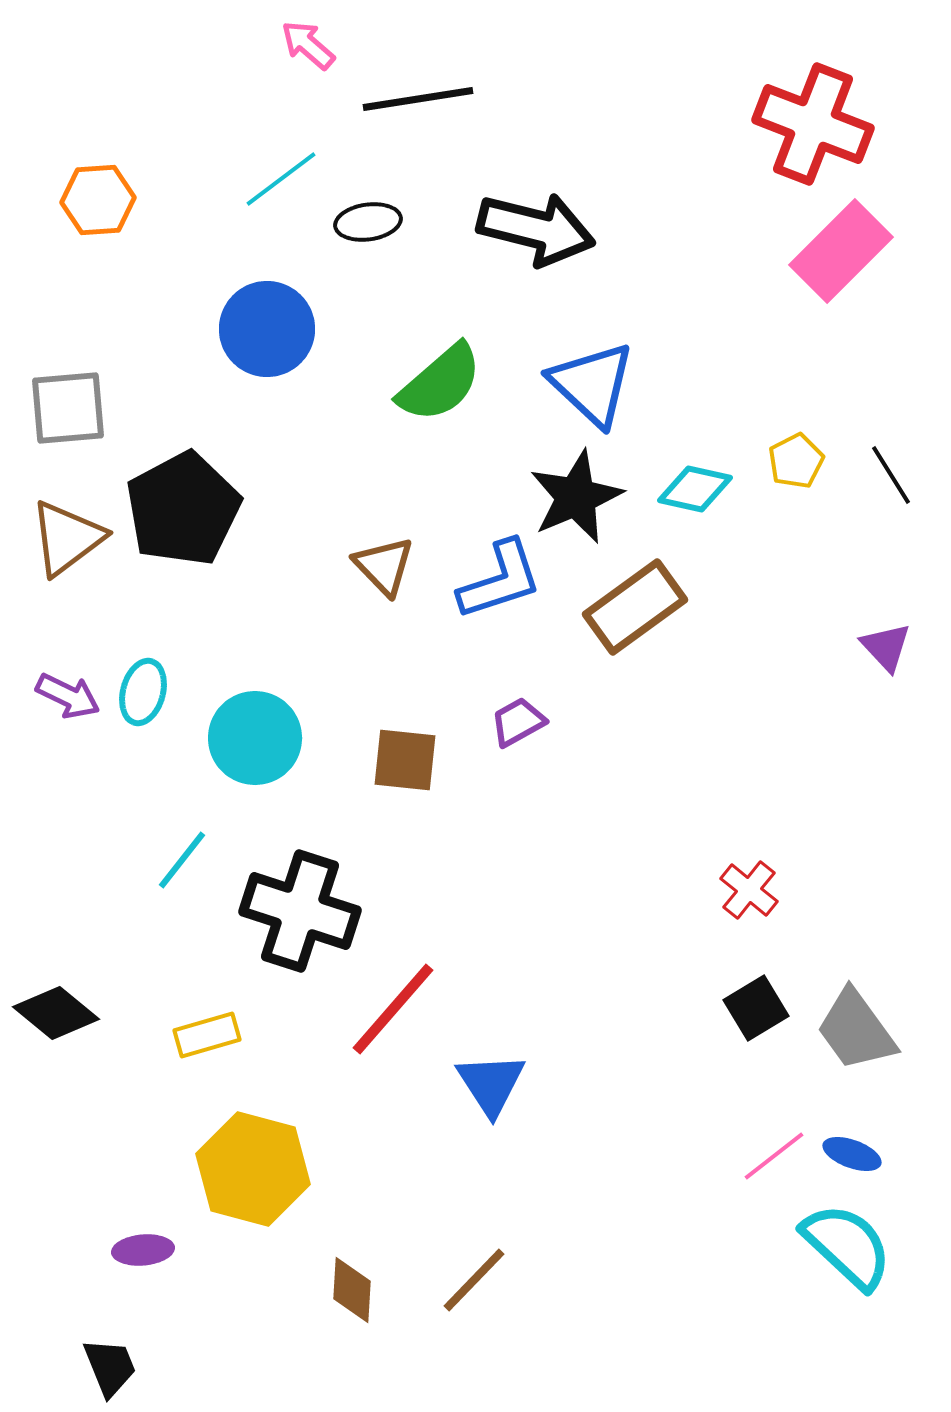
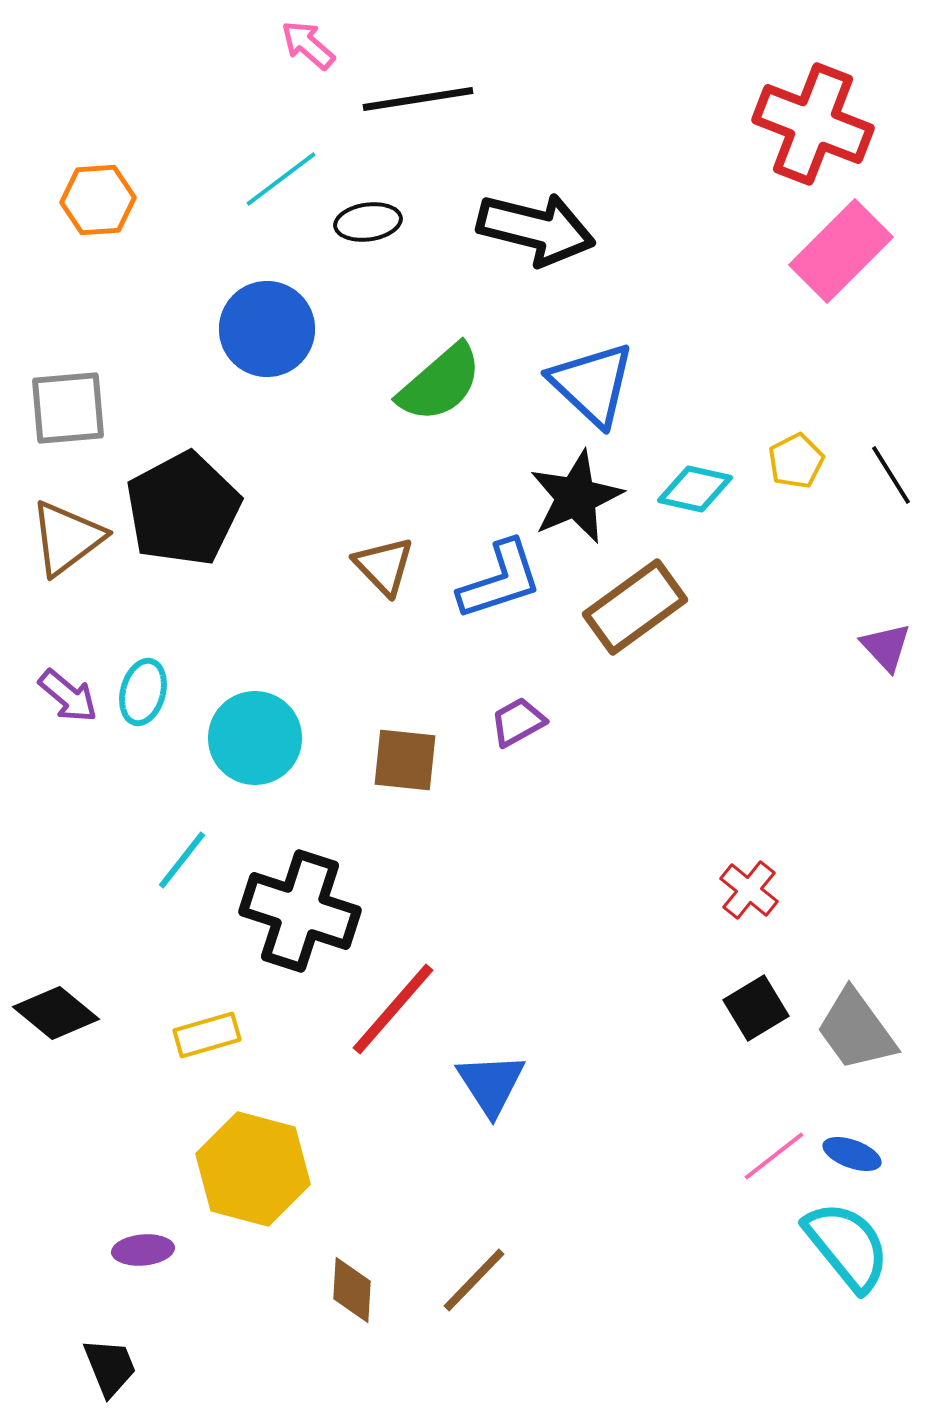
purple arrow at (68, 696): rotated 14 degrees clockwise
cyan semicircle at (847, 1246): rotated 8 degrees clockwise
